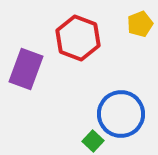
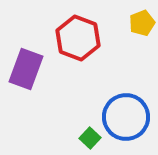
yellow pentagon: moved 2 px right, 1 px up
blue circle: moved 5 px right, 3 px down
green square: moved 3 px left, 3 px up
